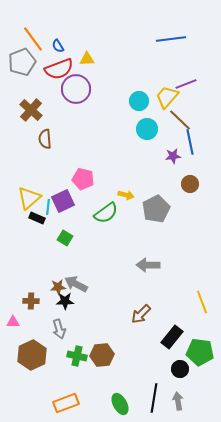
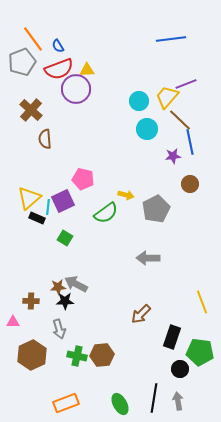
yellow triangle at (87, 59): moved 11 px down
gray arrow at (148, 265): moved 7 px up
black rectangle at (172, 337): rotated 20 degrees counterclockwise
